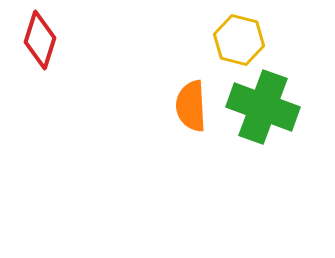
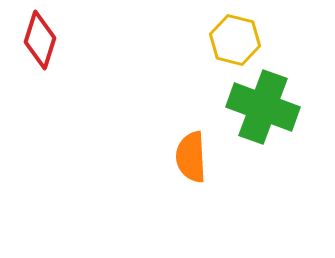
yellow hexagon: moved 4 px left
orange semicircle: moved 51 px down
